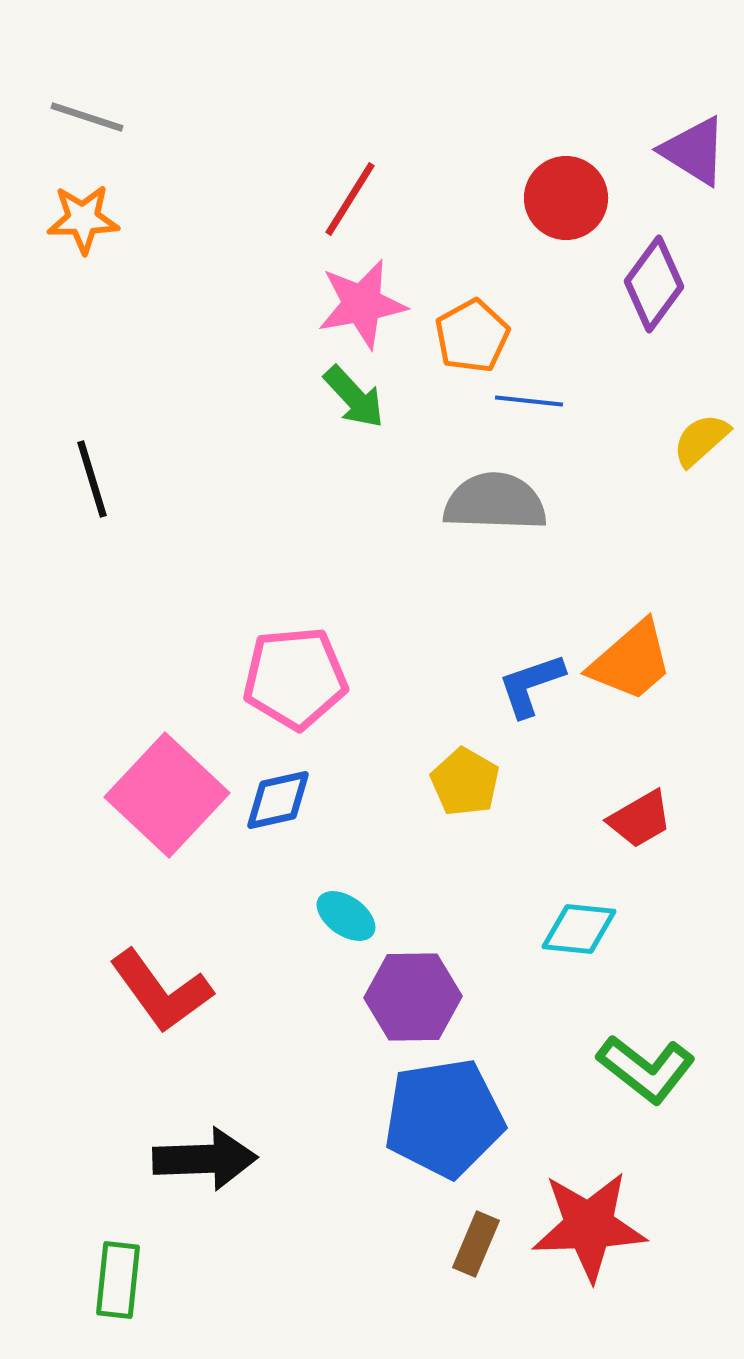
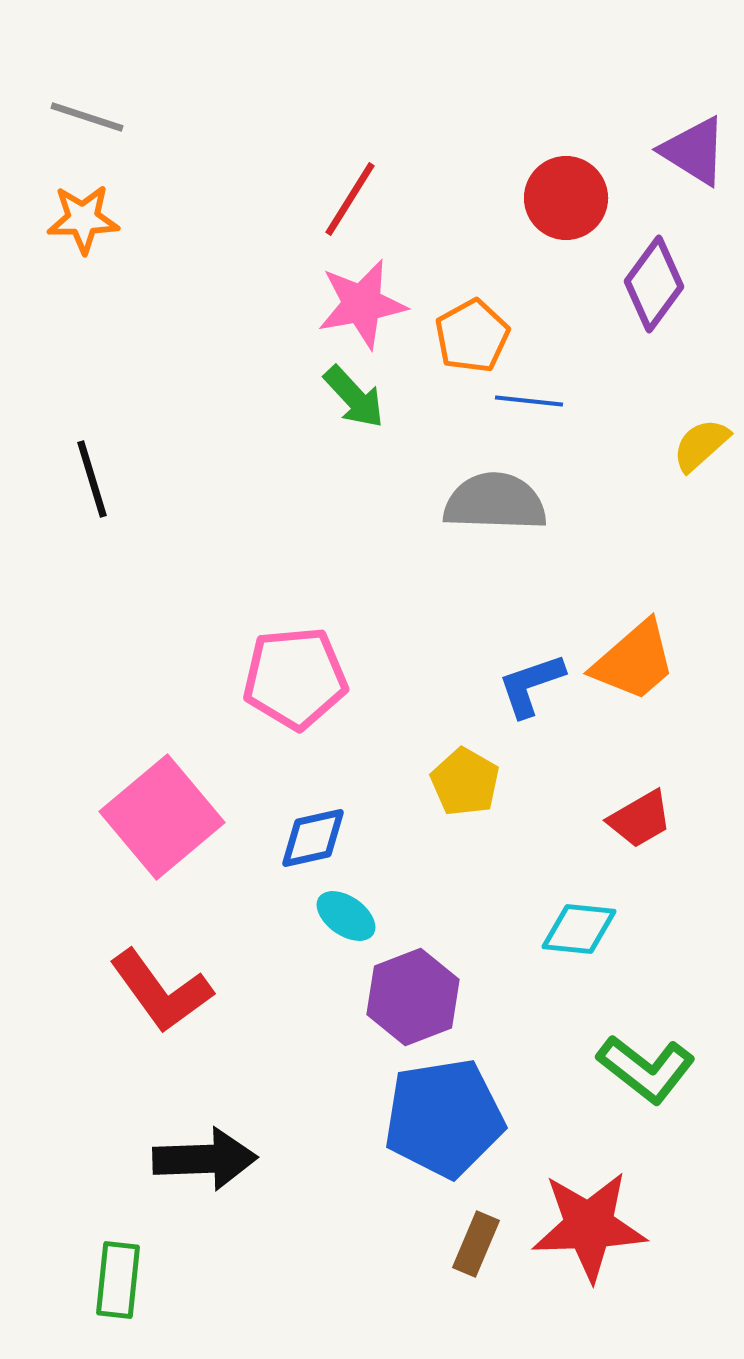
yellow semicircle: moved 5 px down
orange trapezoid: moved 3 px right
pink square: moved 5 px left, 22 px down; rotated 7 degrees clockwise
blue diamond: moved 35 px right, 38 px down
purple hexagon: rotated 20 degrees counterclockwise
